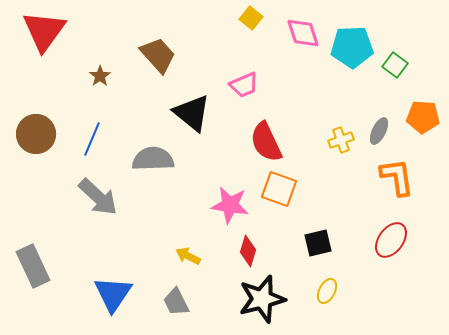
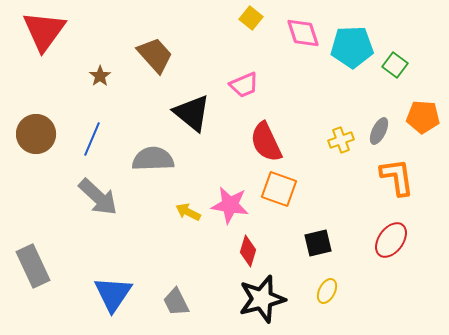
brown trapezoid: moved 3 px left
yellow arrow: moved 44 px up
